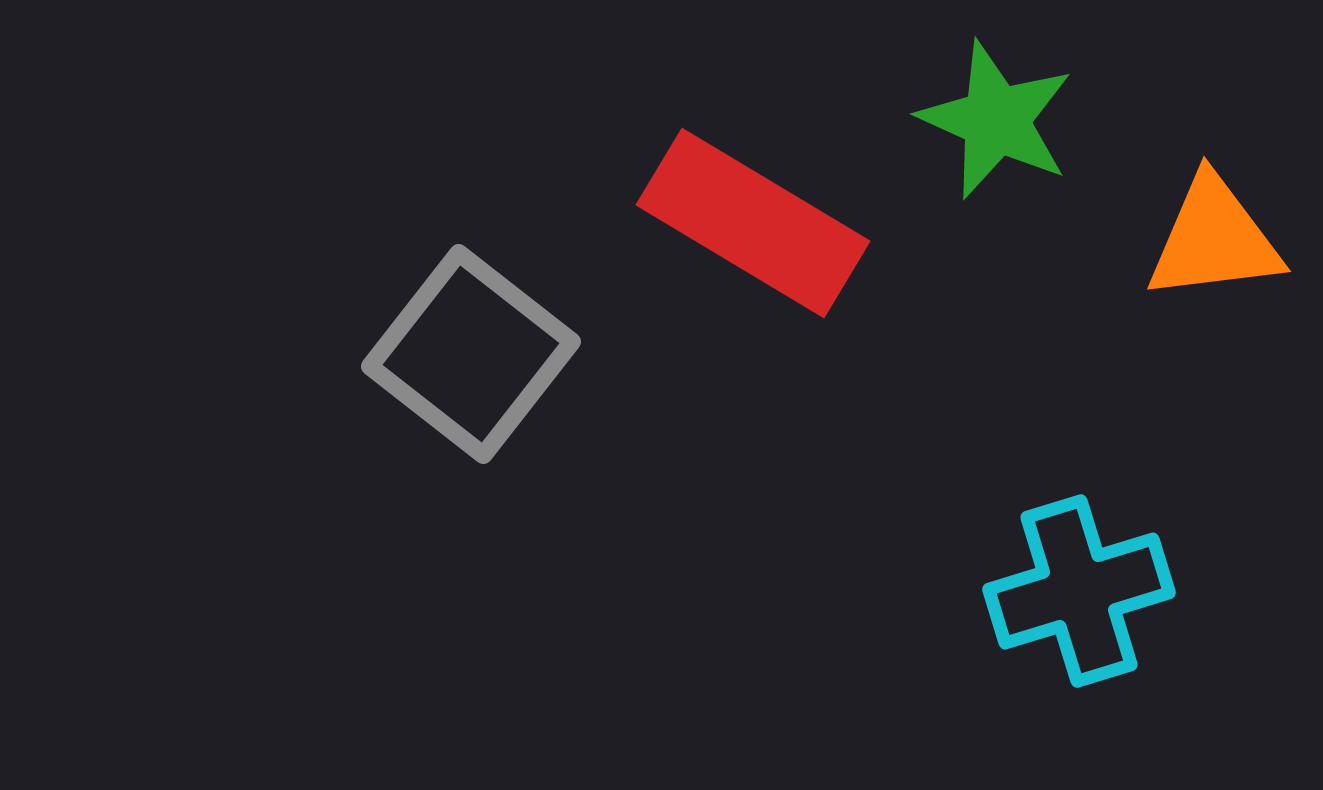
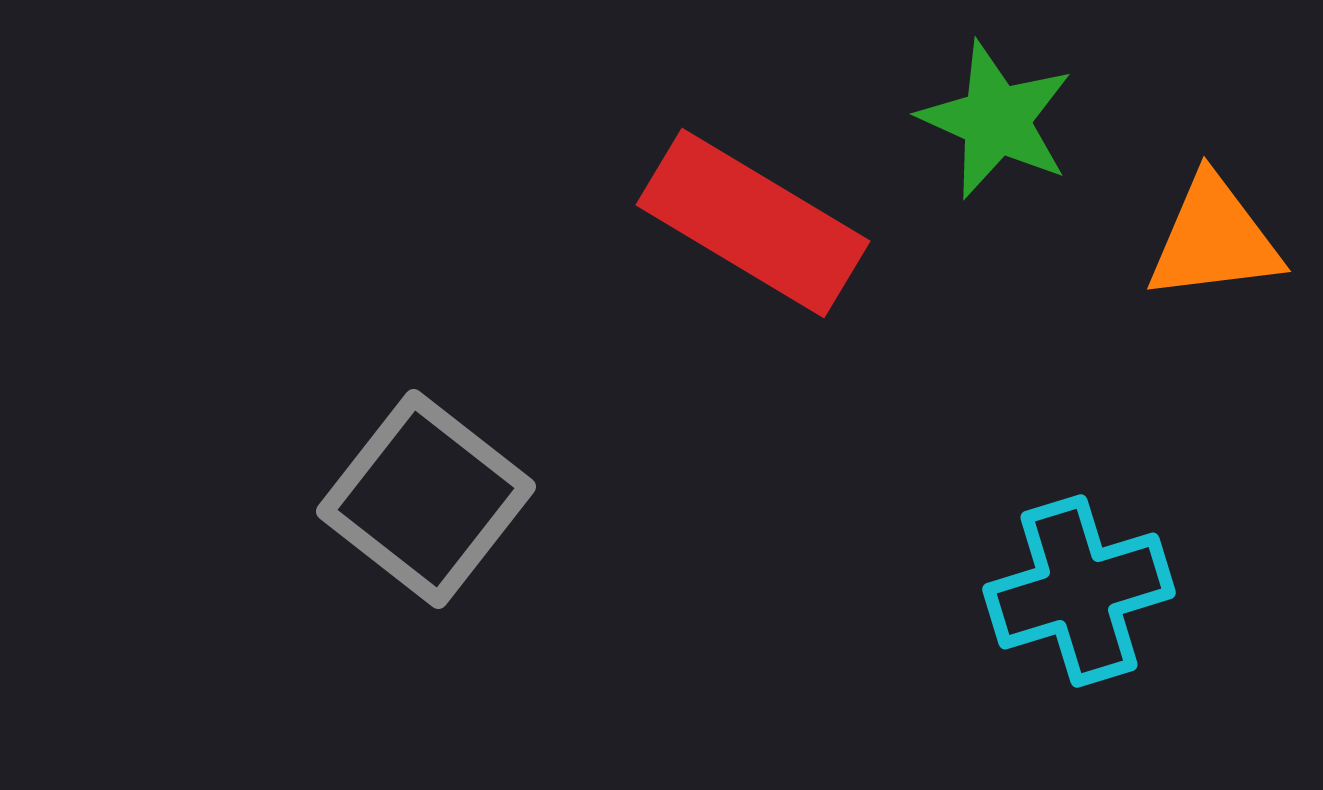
gray square: moved 45 px left, 145 px down
